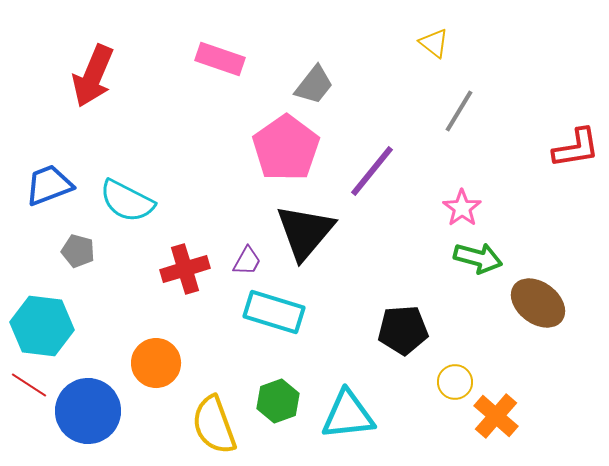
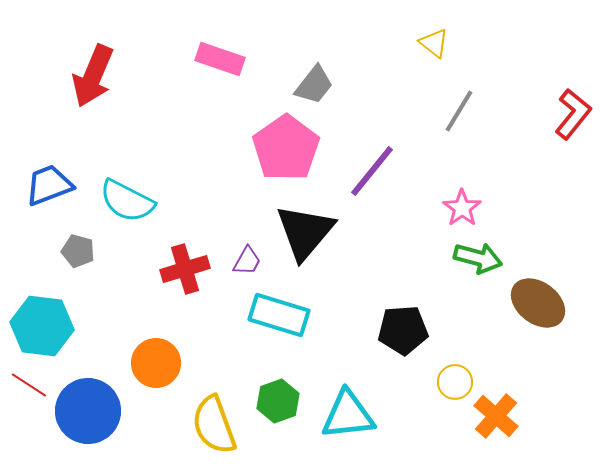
red L-shape: moved 3 px left, 34 px up; rotated 42 degrees counterclockwise
cyan rectangle: moved 5 px right, 3 px down
